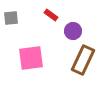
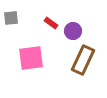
red rectangle: moved 8 px down
